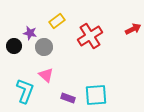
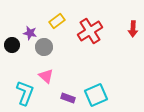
red arrow: rotated 119 degrees clockwise
red cross: moved 5 px up
black circle: moved 2 px left, 1 px up
pink triangle: moved 1 px down
cyan L-shape: moved 2 px down
cyan square: rotated 20 degrees counterclockwise
